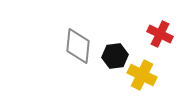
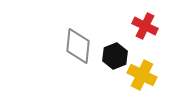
red cross: moved 15 px left, 8 px up
black hexagon: rotated 15 degrees counterclockwise
